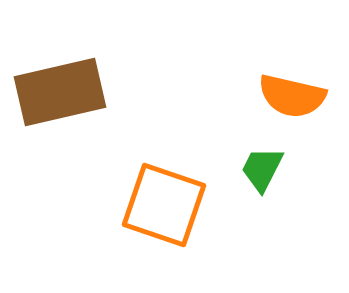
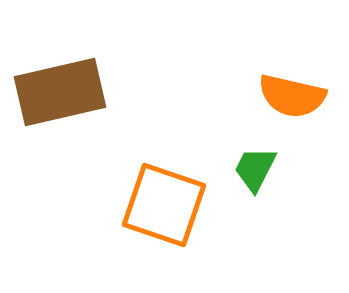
green trapezoid: moved 7 px left
